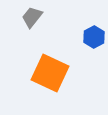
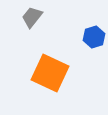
blue hexagon: rotated 10 degrees clockwise
